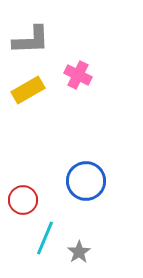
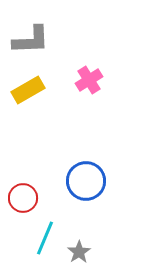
pink cross: moved 11 px right, 5 px down; rotated 32 degrees clockwise
red circle: moved 2 px up
